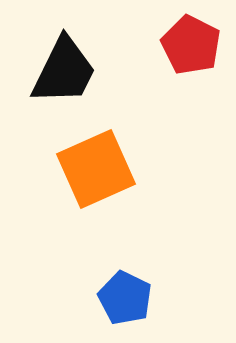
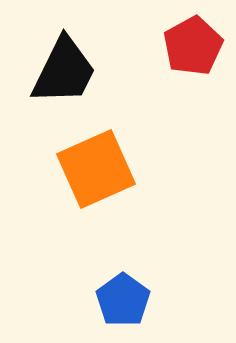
red pentagon: moved 2 px right, 1 px down; rotated 16 degrees clockwise
blue pentagon: moved 2 px left, 2 px down; rotated 10 degrees clockwise
